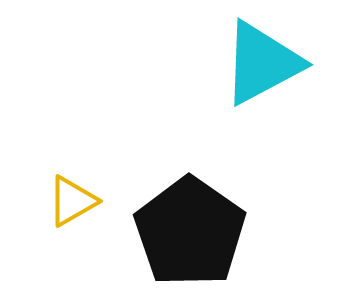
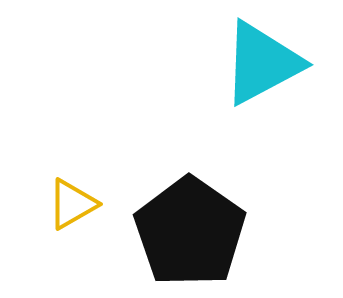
yellow triangle: moved 3 px down
